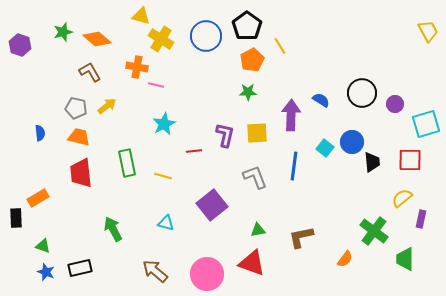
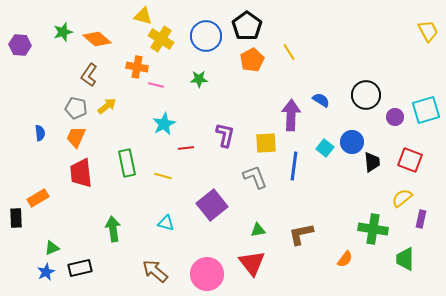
yellow triangle at (141, 16): moved 2 px right
purple hexagon at (20, 45): rotated 15 degrees counterclockwise
yellow line at (280, 46): moved 9 px right, 6 px down
brown L-shape at (90, 72): moved 1 px left, 3 px down; rotated 115 degrees counterclockwise
green star at (248, 92): moved 49 px left, 13 px up
black circle at (362, 93): moved 4 px right, 2 px down
purple circle at (395, 104): moved 13 px down
cyan square at (426, 124): moved 14 px up
yellow square at (257, 133): moved 9 px right, 10 px down
orange trapezoid at (79, 137): moved 3 px left; rotated 80 degrees counterclockwise
red line at (194, 151): moved 8 px left, 3 px up
red square at (410, 160): rotated 20 degrees clockwise
green arrow at (113, 229): rotated 20 degrees clockwise
green cross at (374, 231): moved 1 px left, 2 px up; rotated 28 degrees counterclockwise
brown L-shape at (301, 237): moved 3 px up
green triangle at (43, 246): moved 9 px right, 2 px down; rotated 42 degrees counterclockwise
red triangle at (252, 263): rotated 32 degrees clockwise
blue star at (46, 272): rotated 24 degrees clockwise
